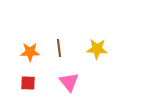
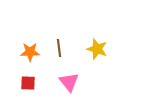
yellow star: rotated 15 degrees clockwise
